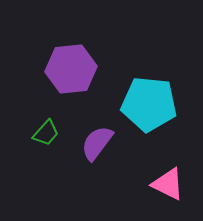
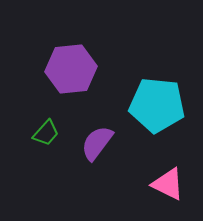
cyan pentagon: moved 8 px right, 1 px down
